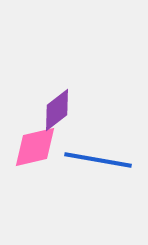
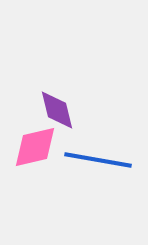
purple diamond: rotated 66 degrees counterclockwise
